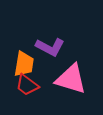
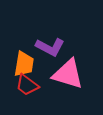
pink triangle: moved 3 px left, 5 px up
